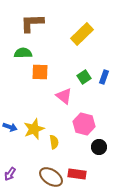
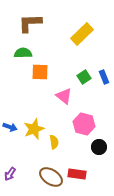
brown L-shape: moved 2 px left
blue rectangle: rotated 40 degrees counterclockwise
